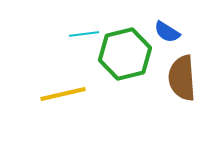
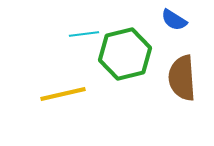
blue semicircle: moved 7 px right, 12 px up
